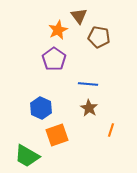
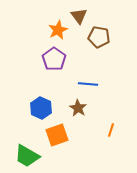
brown star: moved 11 px left
